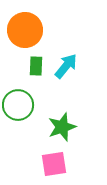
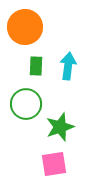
orange circle: moved 3 px up
cyan arrow: moved 2 px right; rotated 32 degrees counterclockwise
green circle: moved 8 px right, 1 px up
green star: moved 2 px left
